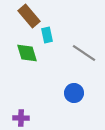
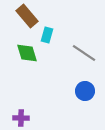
brown rectangle: moved 2 px left
cyan rectangle: rotated 28 degrees clockwise
blue circle: moved 11 px right, 2 px up
